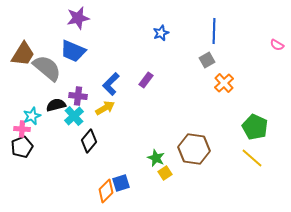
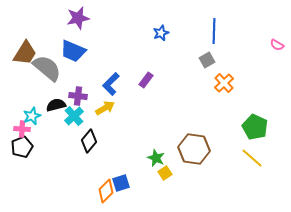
brown trapezoid: moved 2 px right, 1 px up
